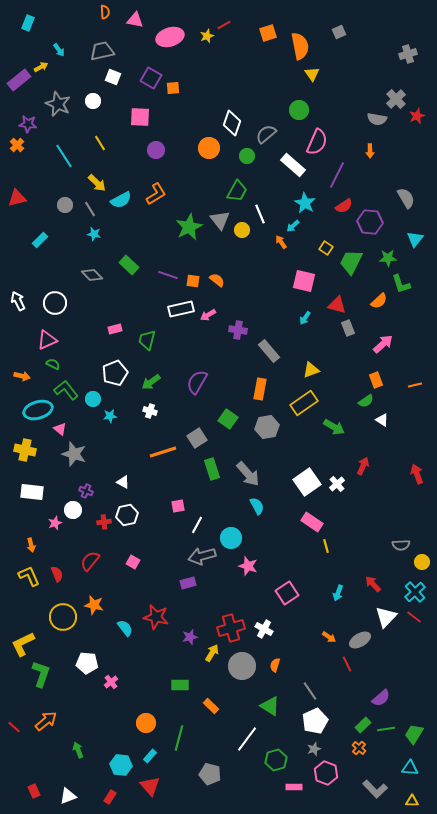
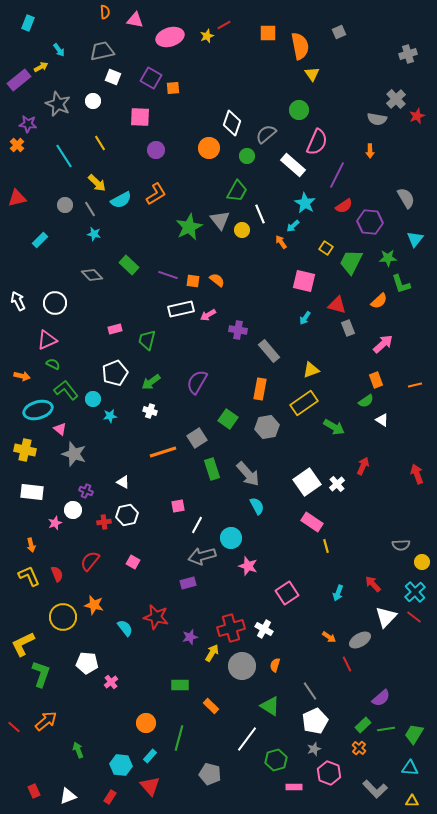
orange square at (268, 33): rotated 18 degrees clockwise
pink hexagon at (326, 773): moved 3 px right
